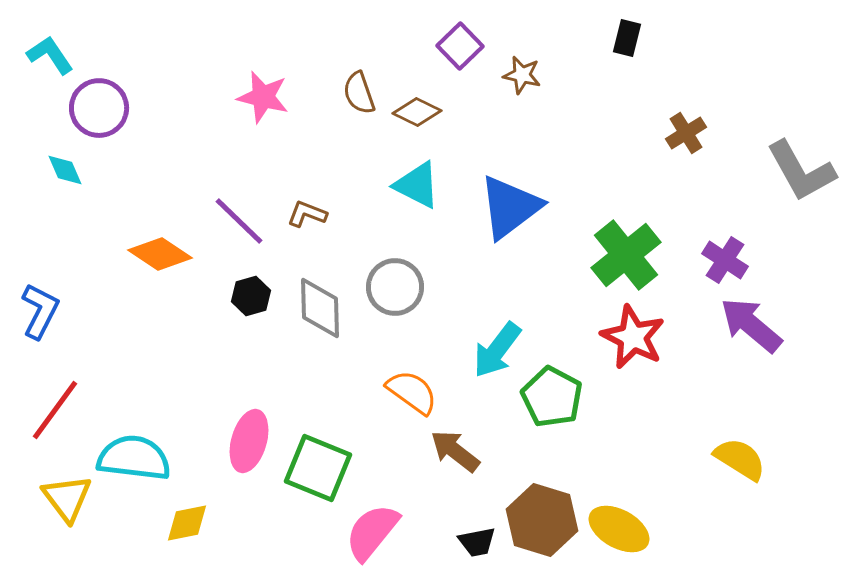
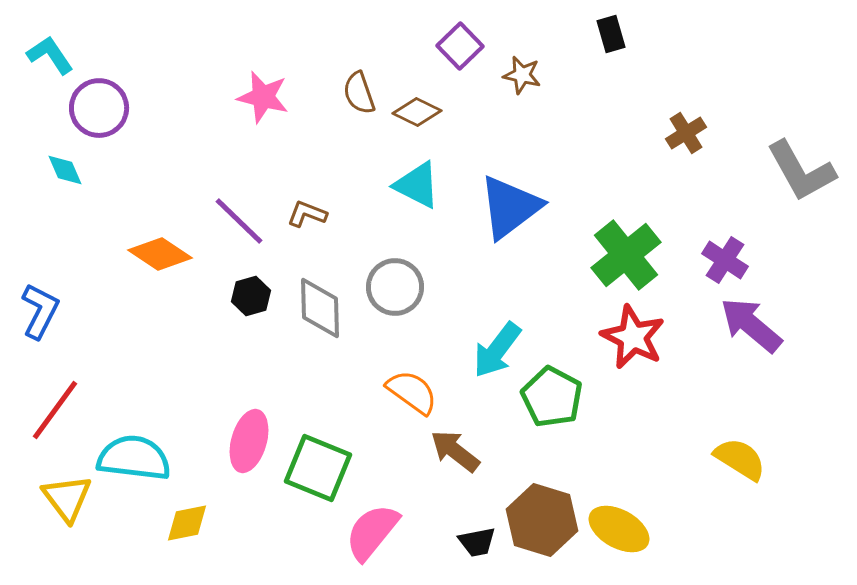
black rectangle: moved 16 px left, 4 px up; rotated 30 degrees counterclockwise
